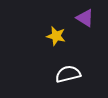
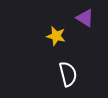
white semicircle: rotated 90 degrees clockwise
